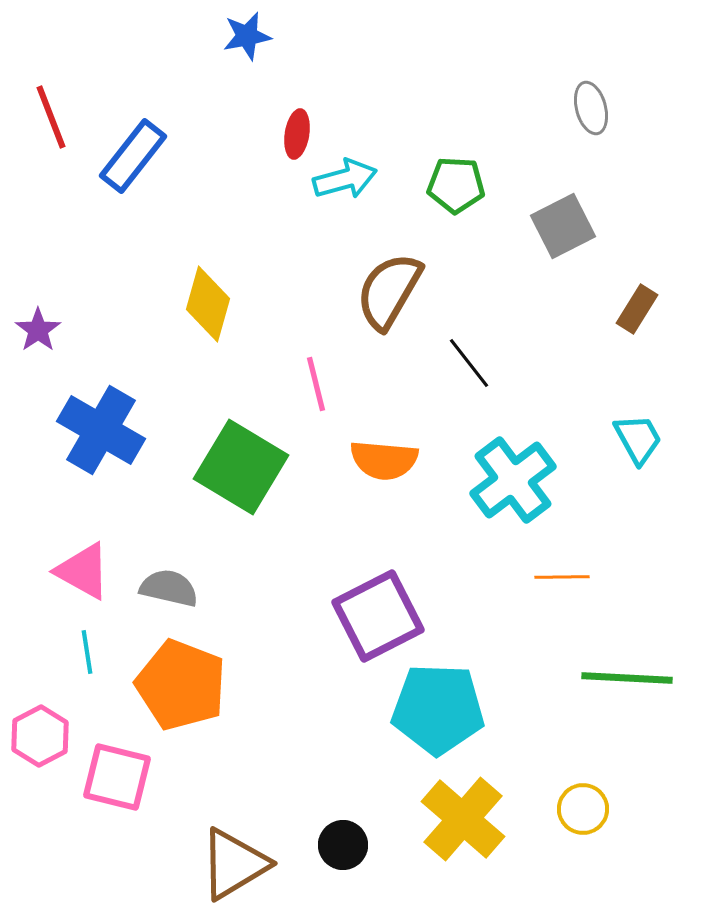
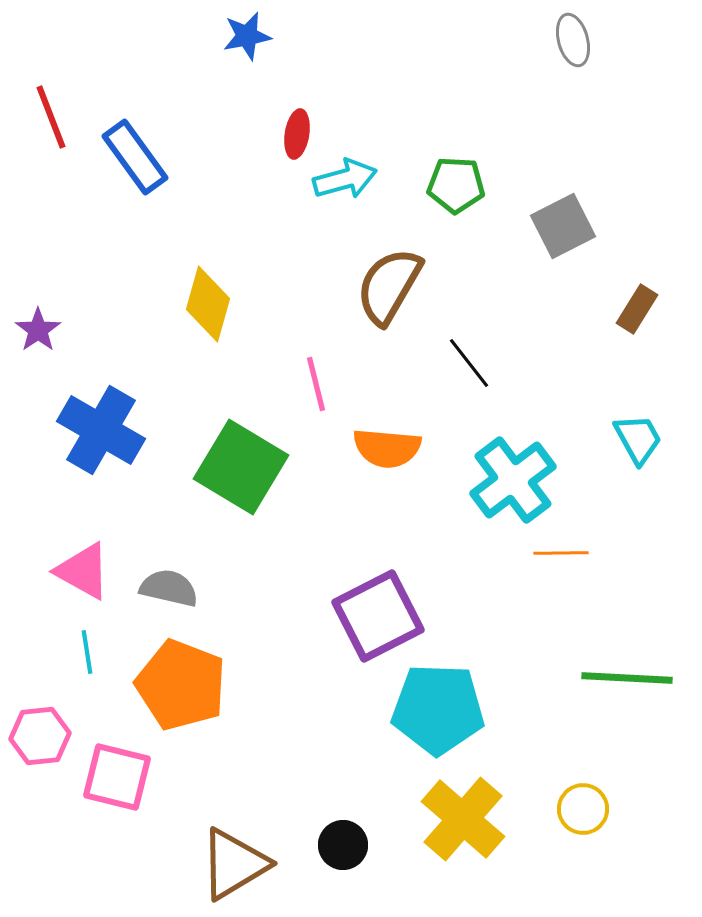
gray ellipse: moved 18 px left, 68 px up
blue rectangle: moved 2 px right, 1 px down; rotated 74 degrees counterclockwise
brown semicircle: moved 5 px up
orange semicircle: moved 3 px right, 12 px up
orange line: moved 1 px left, 24 px up
pink hexagon: rotated 22 degrees clockwise
